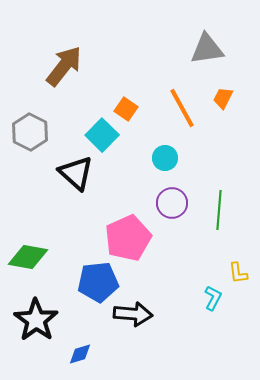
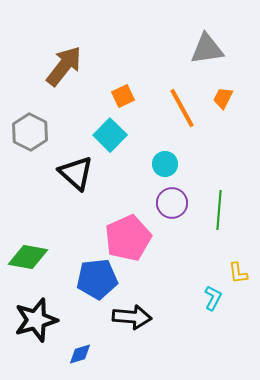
orange square: moved 3 px left, 13 px up; rotated 30 degrees clockwise
cyan square: moved 8 px right
cyan circle: moved 6 px down
blue pentagon: moved 1 px left, 3 px up
black arrow: moved 1 px left, 3 px down
black star: rotated 21 degrees clockwise
